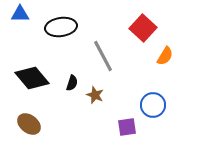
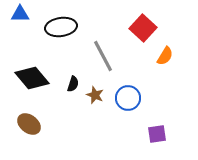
black semicircle: moved 1 px right, 1 px down
blue circle: moved 25 px left, 7 px up
purple square: moved 30 px right, 7 px down
